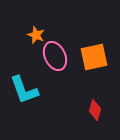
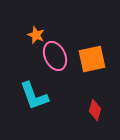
orange square: moved 2 px left, 2 px down
cyan L-shape: moved 10 px right, 6 px down
